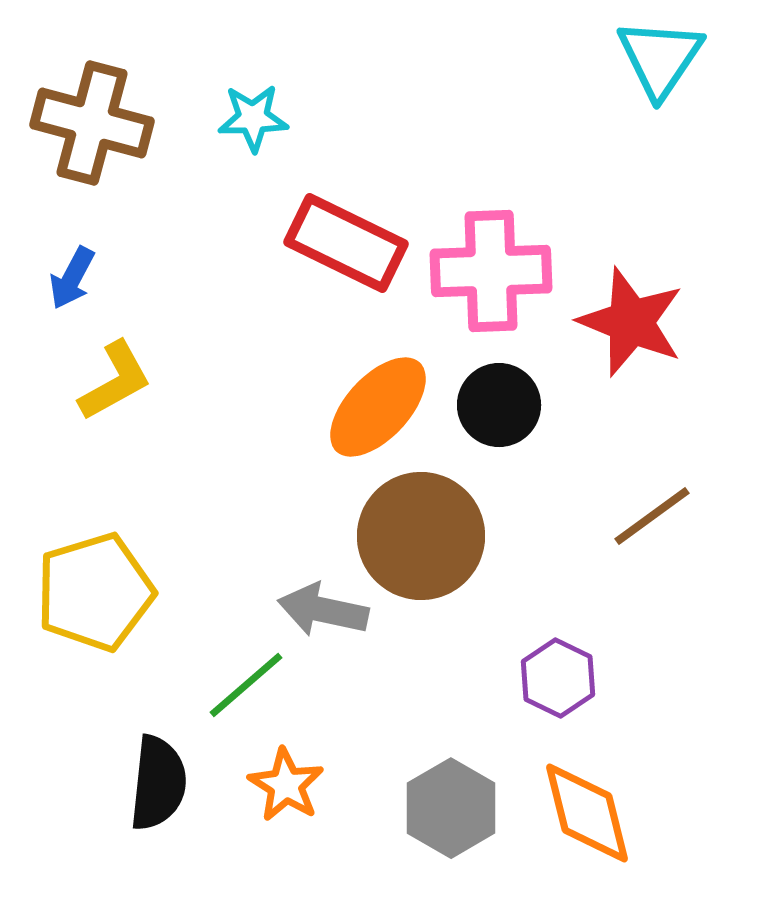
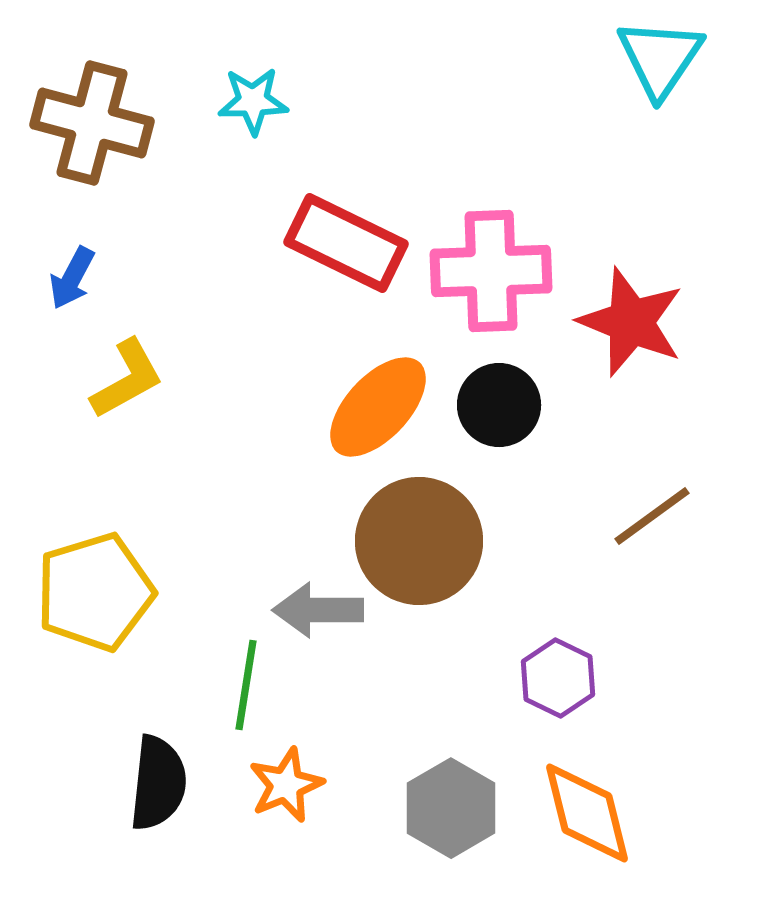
cyan star: moved 17 px up
yellow L-shape: moved 12 px right, 2 px up
brown circle: moved 2 px left, 5 px down
gray arrow: moved 5 px left; rotated 12 degrees counterclockwise
green line: rotated 40 degrees counterclockwise
orange star: rotated 18 degrees clockwise
